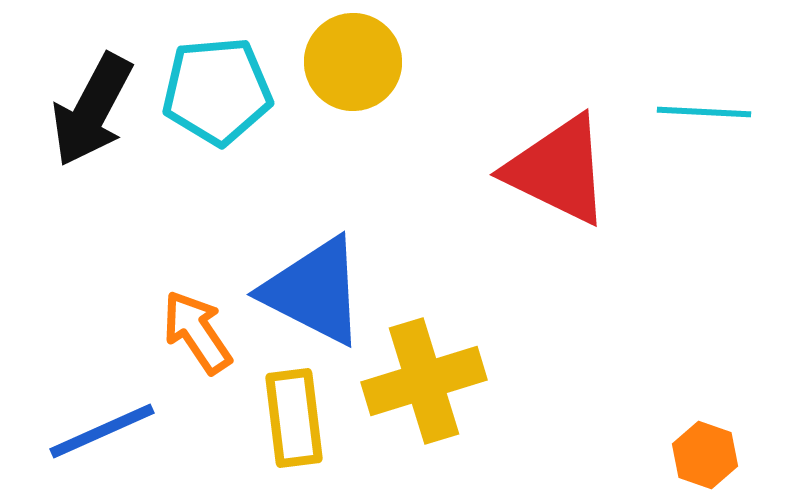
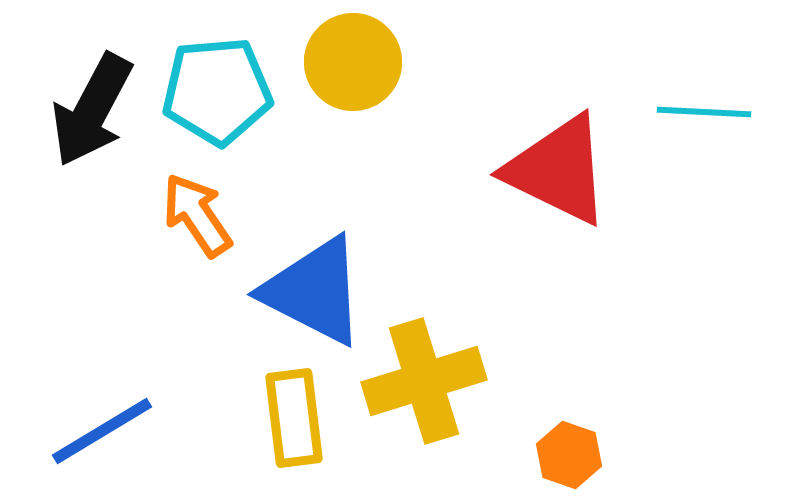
orange arrow: moved 117 px up
blue line: rotated 7 degrees counterclockwise
orange hexagon: moved 136 px left
